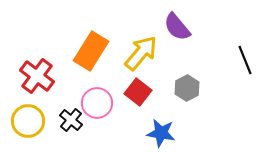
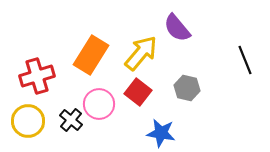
purple semicircle: moved 1 px down
orange rectangle: moved 4 px down
red cross: rotated 36 degrees clockwise
gray hexagon: rotated 20 degrees counterclockwise
pink circle: moved 2 px right, 1 px down
